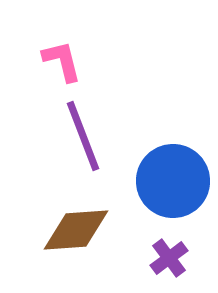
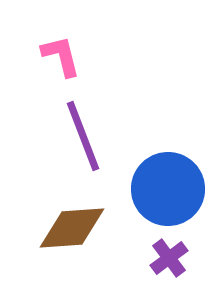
pink L-shape: moved 1 px left, 5 px up
blue circle: moved 5 px left, 8 px down
brown diamond: moved 4 px left, 2 px up
